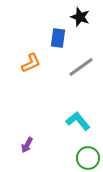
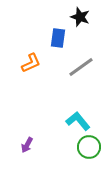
green circle: moved 1 px right, 11 px up
